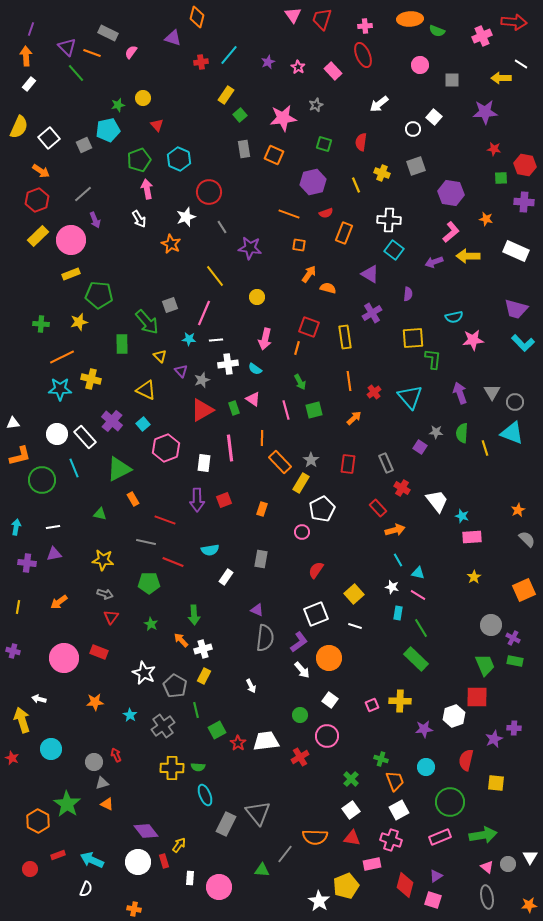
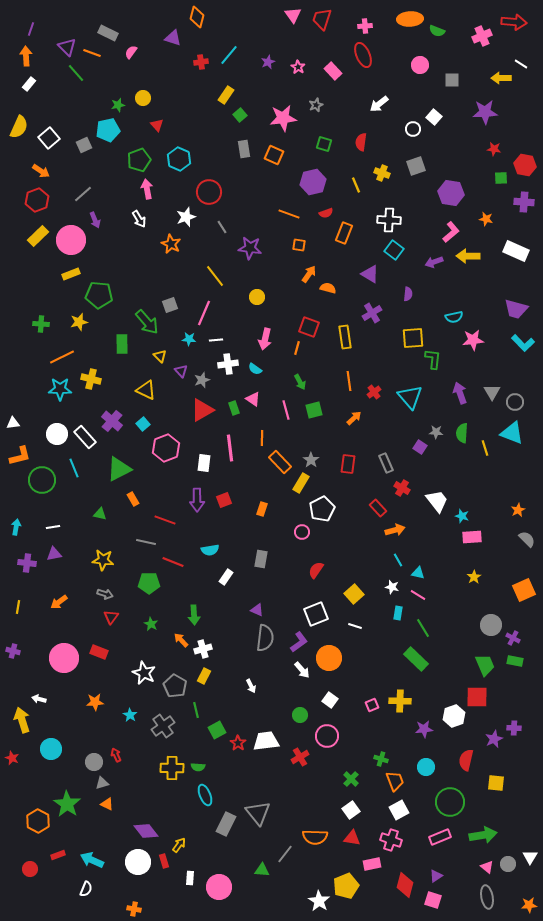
green line at (421, 628): moved 2 px right
